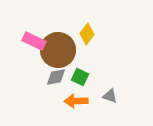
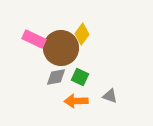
yellow diamond: moved 5 px left
pink rectangle: moved 2 px up
brown circle: moved 3 px right, 2 px up
